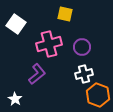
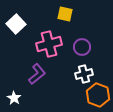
white square: rotated 12 degrees clockwise
white star: moved 1 px left, 1 px up
